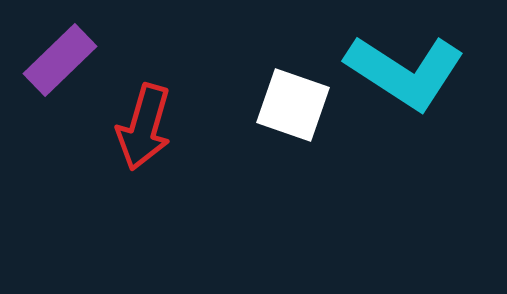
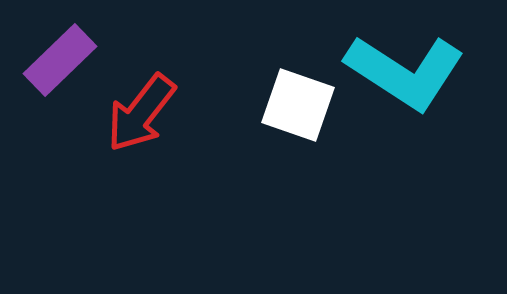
white square: moved 5 px right
red arrow: moved 3 px left, 14 px up; rotated 22 degrees clockwise
